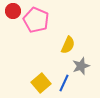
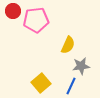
pink pentagon: rotated 30 degrees counterclockwise
gray star: rotated 12 degrees clockwise
blue line: moved 7 px right, 3 px down
